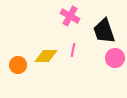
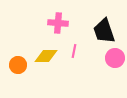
pink cross: moved 12 px left, 7 px down; rotated 24 degrees counterclockwise
pink line: moved 1 px right, 1 px down
